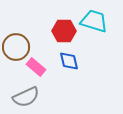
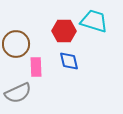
brown circle: moved 3 px up
pink rectangle: rotated 48 degrees clockwise
gray semicircle: moved 8 px left, 4 px up
